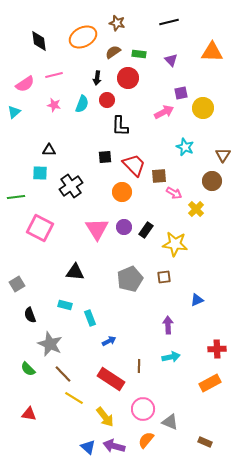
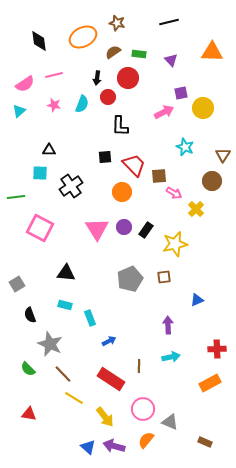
red circle at (107, 100): moved 1 px right, 3 px up
cyan triangle at (14, 112): moved 5 px right, 1 px up
yellow star at (175, 244): rotated 20 degrees counterclockwise
black triangle at (75, 272): moved 9 px left, 1 px down
